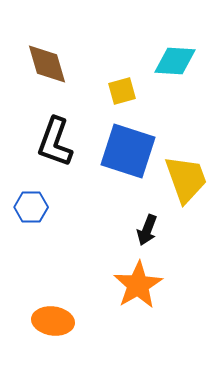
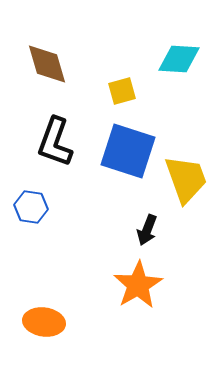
cyan diamond: moved 4 px right, 2 px up
blue hexagon: rotated 8 degrees clockwise
orange ellipse: moved 9 px left, 1 px down
